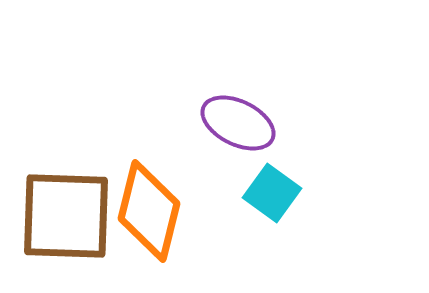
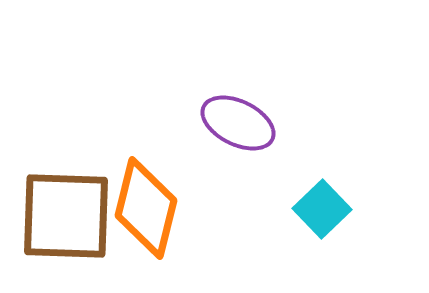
cyan square: moved 50 px right, 16 px down; rotated 10 degrees clockwise
orange diamond: moved 3 px left, 3 px up
